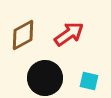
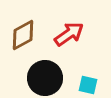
cyan square: moved 1 px left, 4 px down
